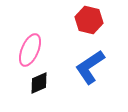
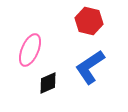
red hexagon: moved 1 px down
black diamond: moved 9 px right
